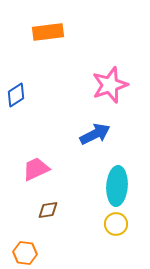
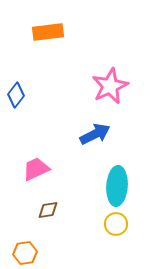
pink star: moved 1 px down; rotated 6 degrees counterclockwise
blue diamond: rotated 20 degrees counterclockwise
orange hexagon: rotated 15 degrees counterclockwise
